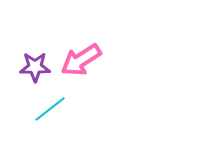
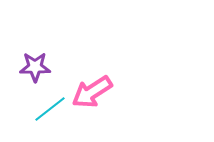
pink arrow: moved 11 px right, 32 px down
